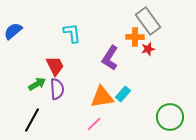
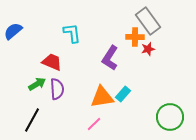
red trapezoid: moved 3 px left, 4 px up; rotated 40 degrees counterclockwise
